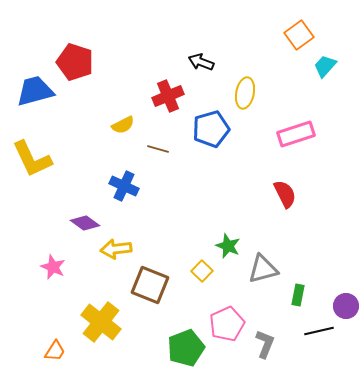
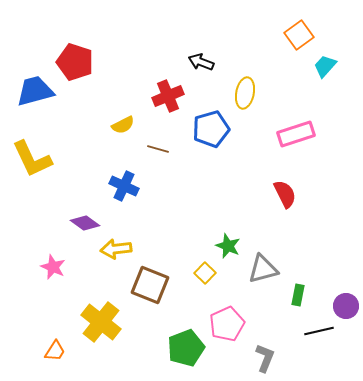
yellow square: moved 3 px right, 2 px down
gray L-shape: moved 14 px down
